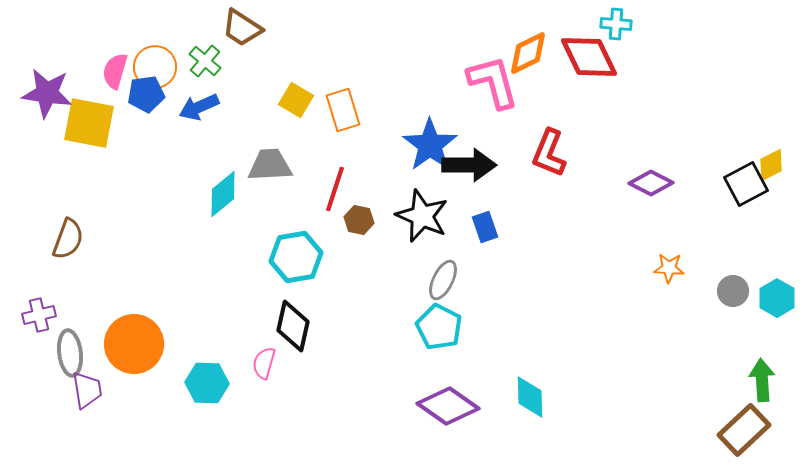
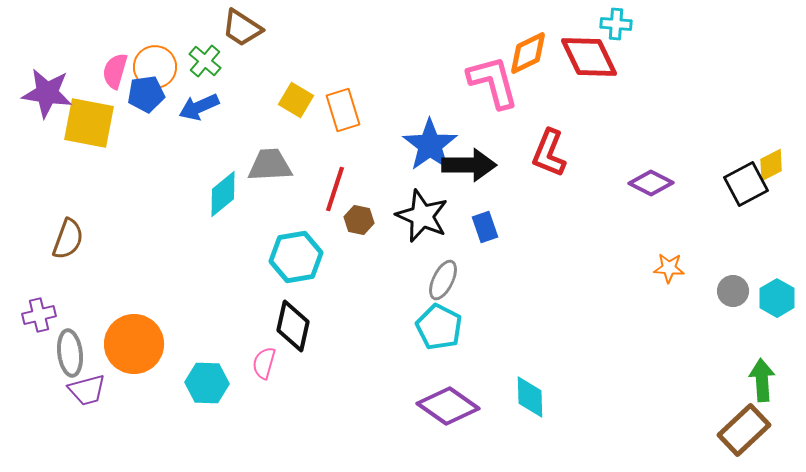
purple trapezoid at (87, 390): rotated 84 degrees clockwise
